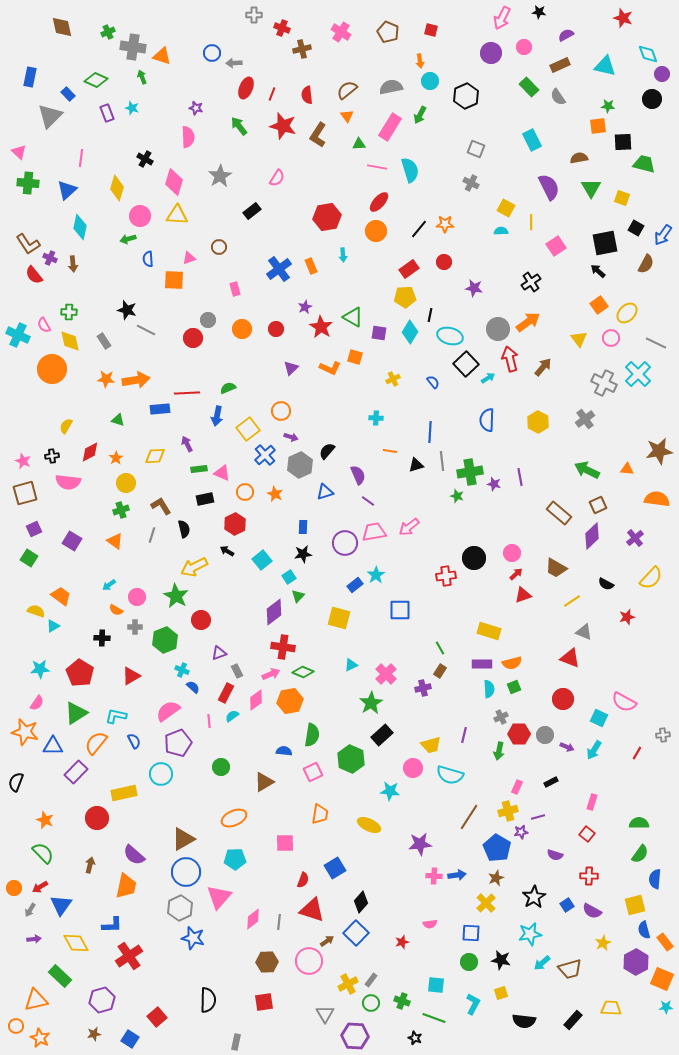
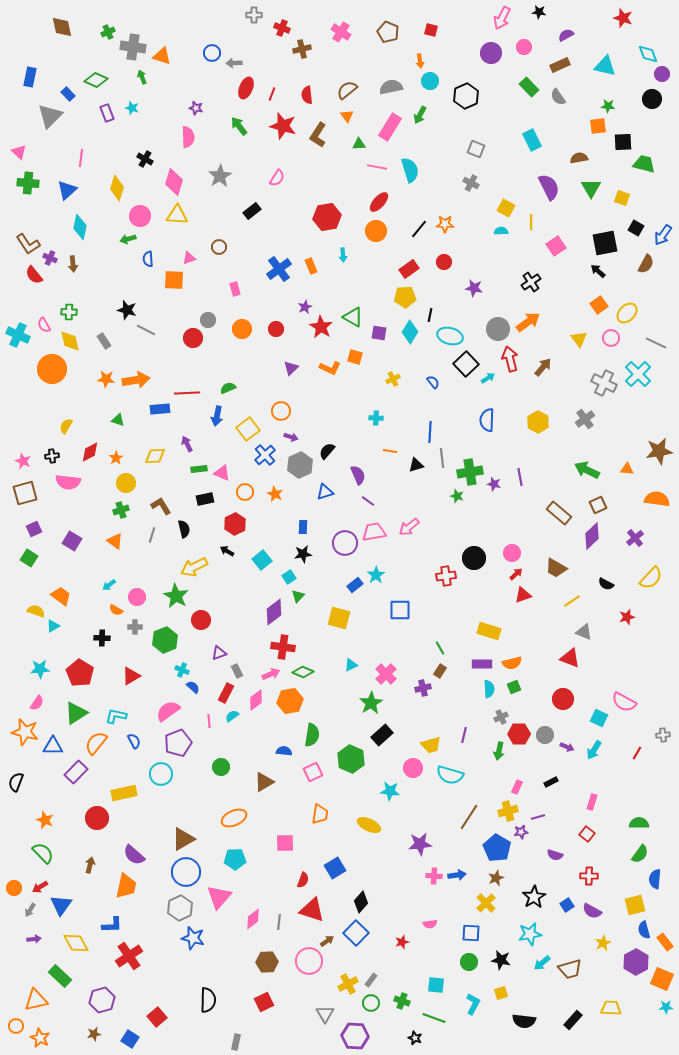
gray line at (442, 461): moved 3 px up
red square at (264, 1002): rotated 18 degrees counterclockwise
